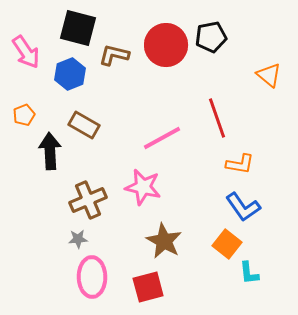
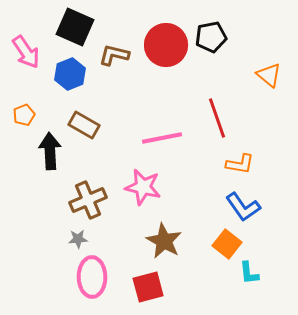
black square: moved 3 px left, 1 px up; rotated 9 degrees clockwise
pink line: rotated 18 degrees clockwise
